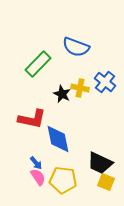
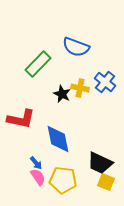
red L-shape: moved 11 px left
